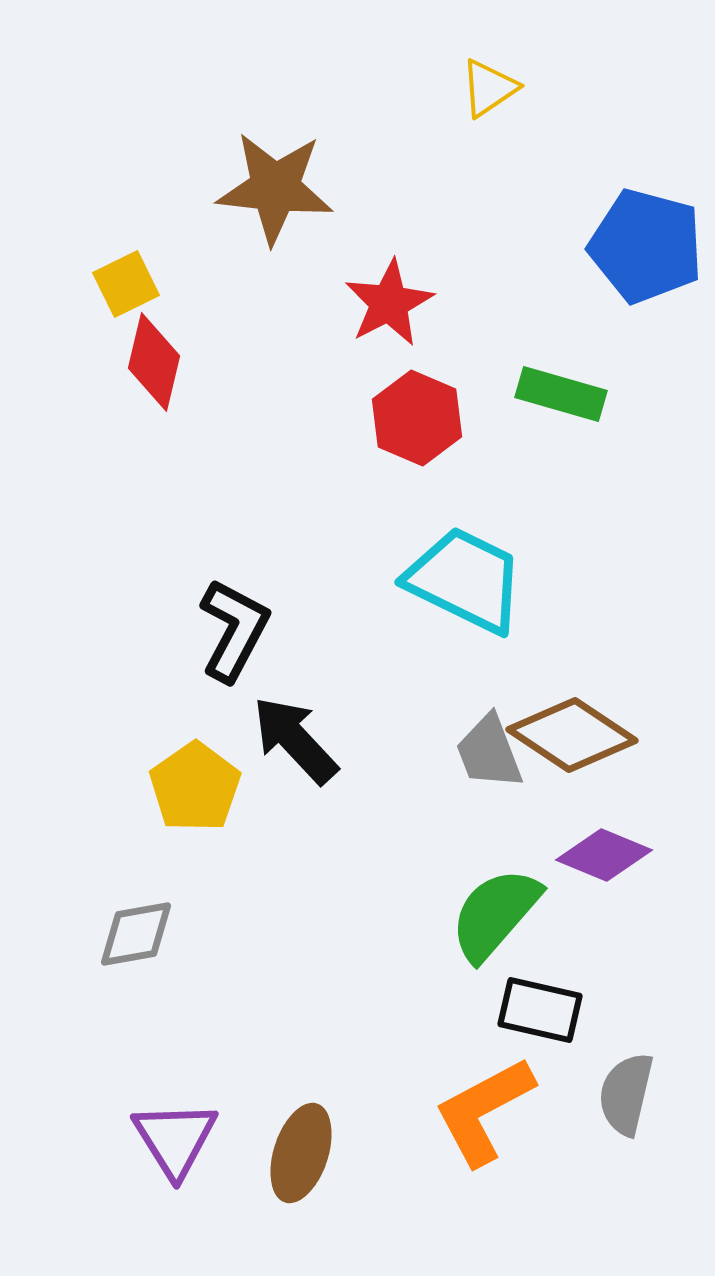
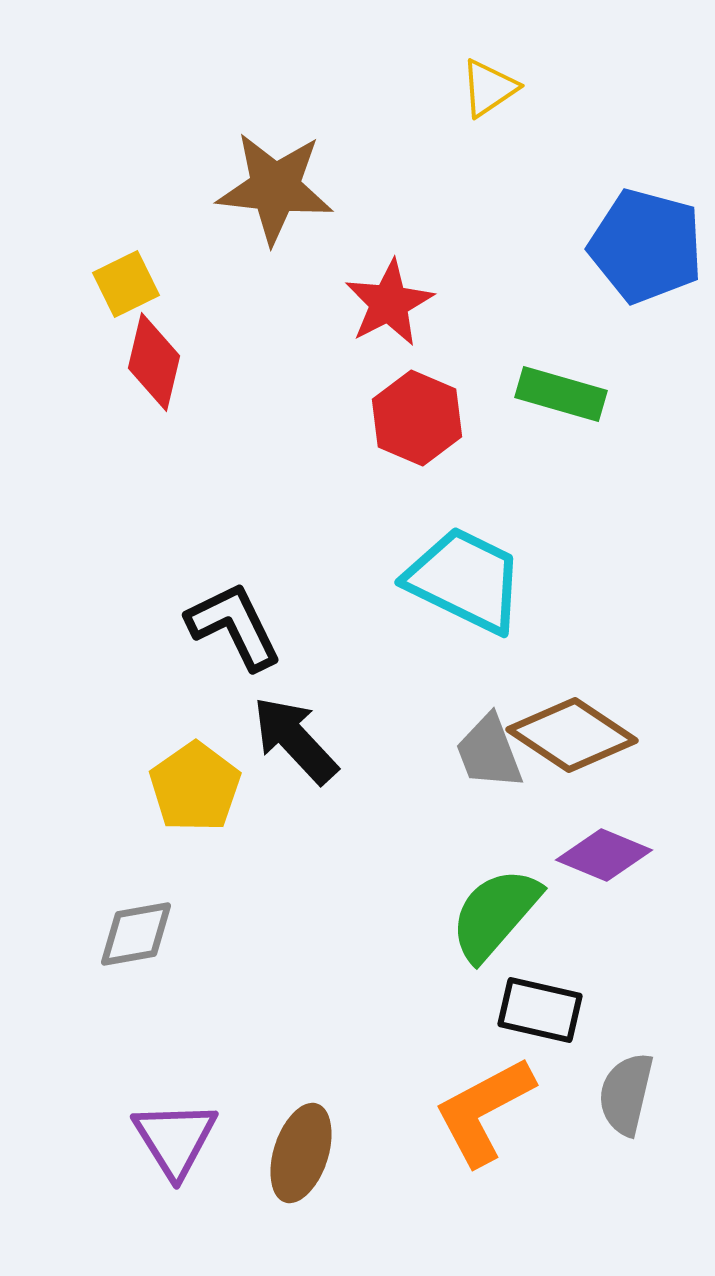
black L-shape: moved 4 px up; rotated 54 degrees counterclockwise
